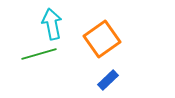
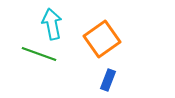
green line: rotated 36 degrees clockwise
blue rectangle: rotated 25 degrees counterclockwise
